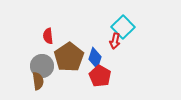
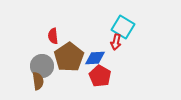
cyan square: rotated 15 degrees counterclockwise
red semicircle: moved 5 px right
red arrow: moved 1 px right, 1 px down
blue diamond: rotated 70 degrees clockwise
